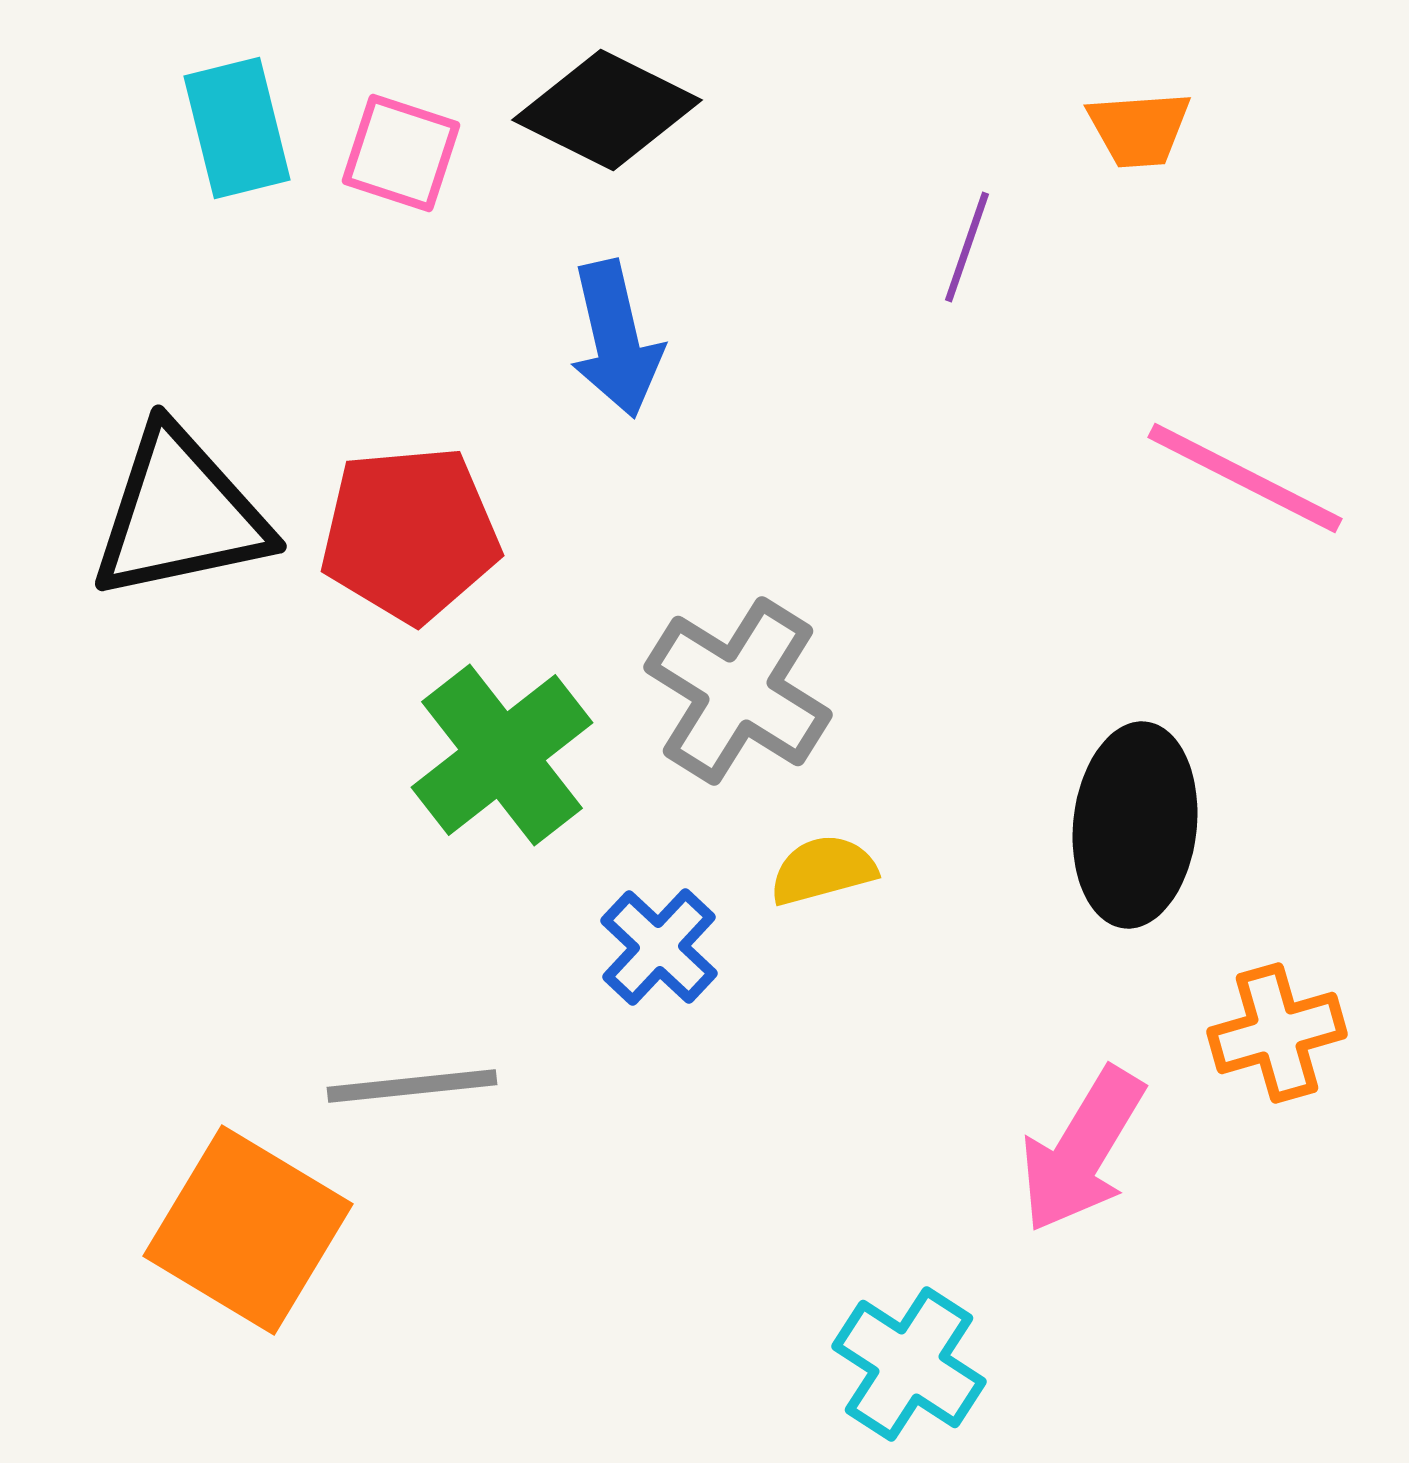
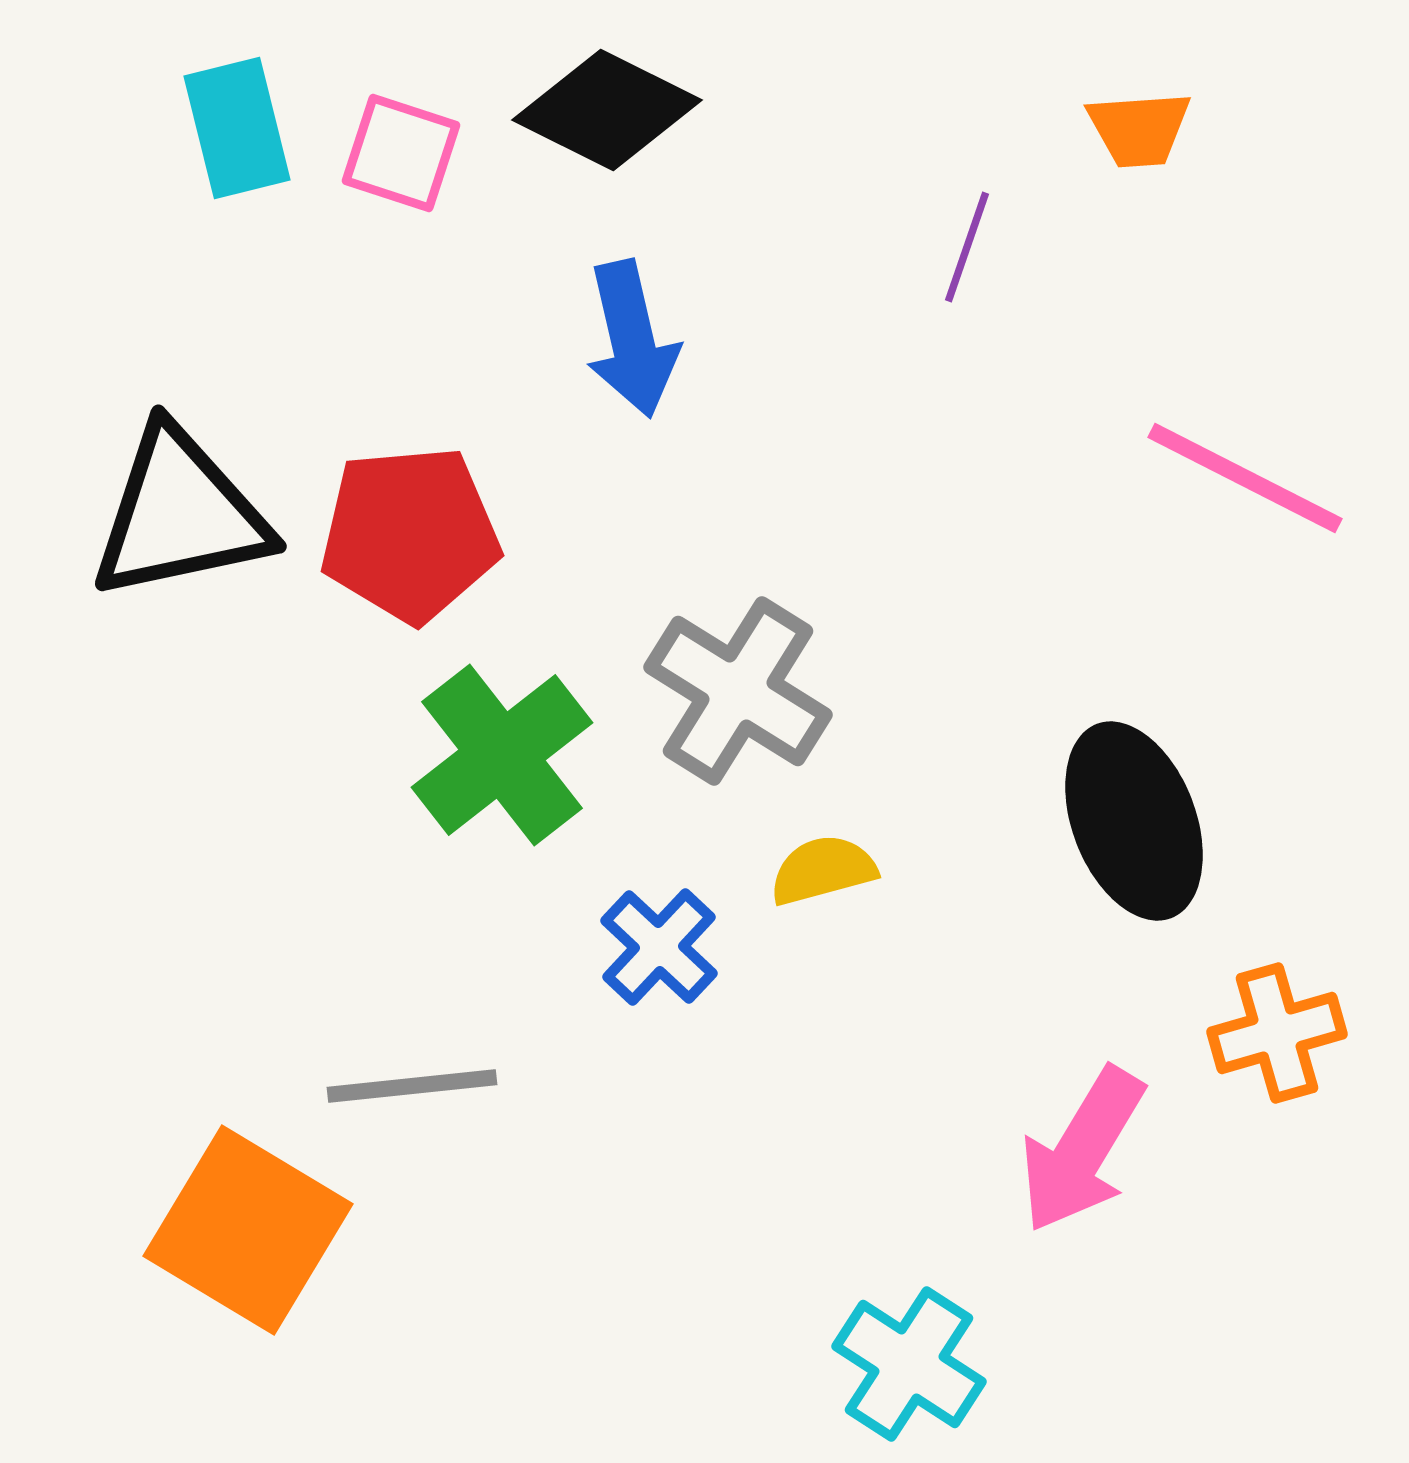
blue arrow: moved 16 px right
black ellipse: moved 1 px left, 4 px up; rotated 27 degrees counterclockwise
